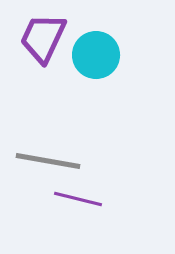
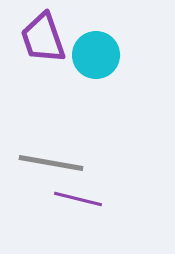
purple trapezoid: rotated 44 degrees counterclockwise
gray line: moved 3 px right, 2 px down
